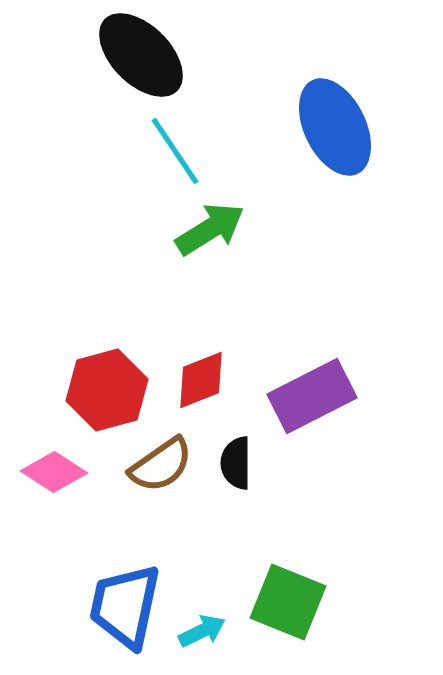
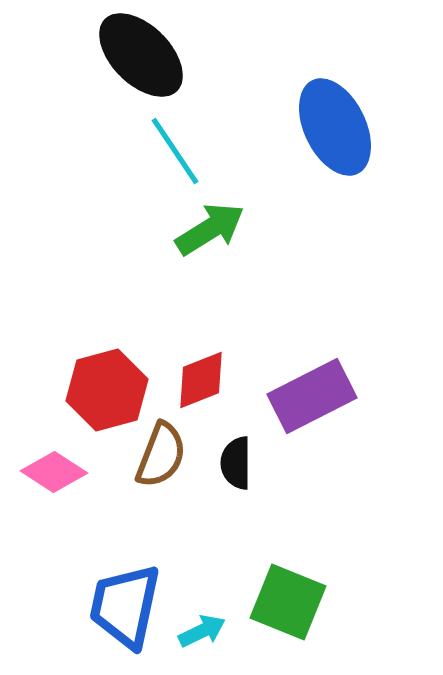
brown semicircle: moved 10 px up; rotated 34 degrees counterclockwise
